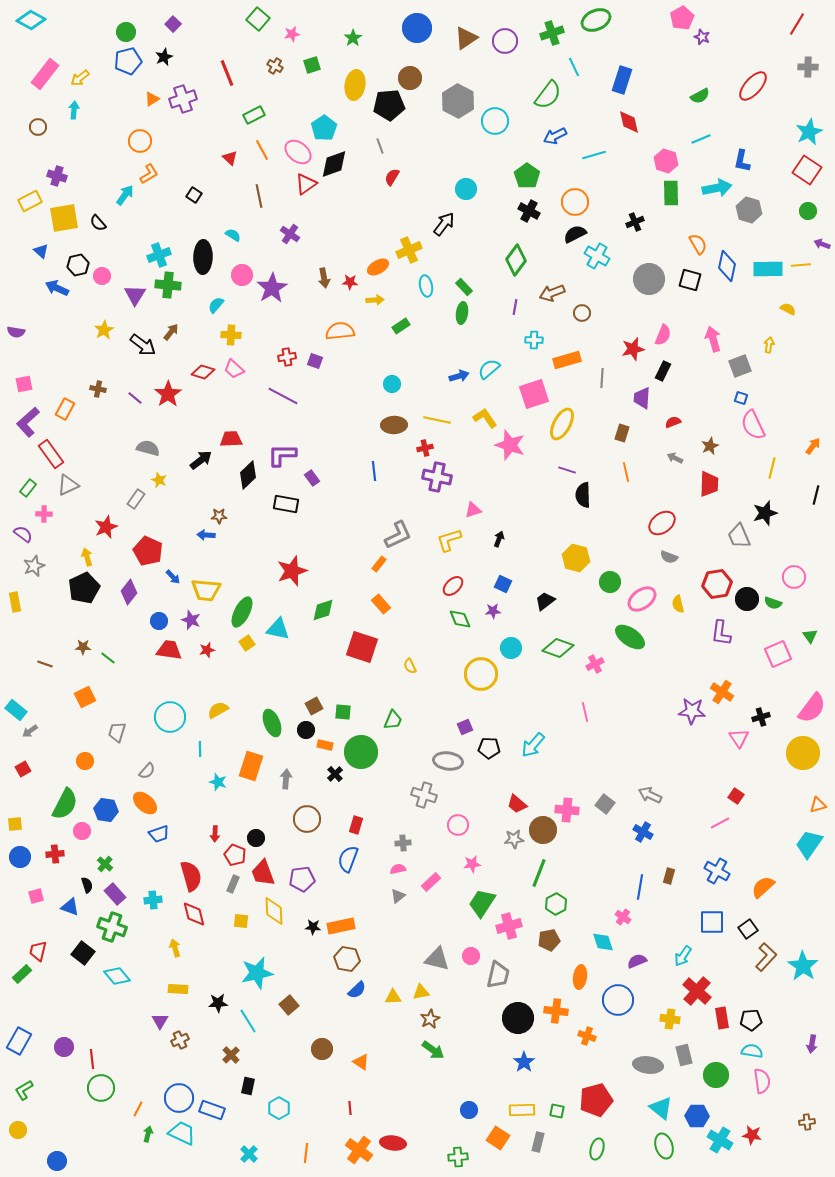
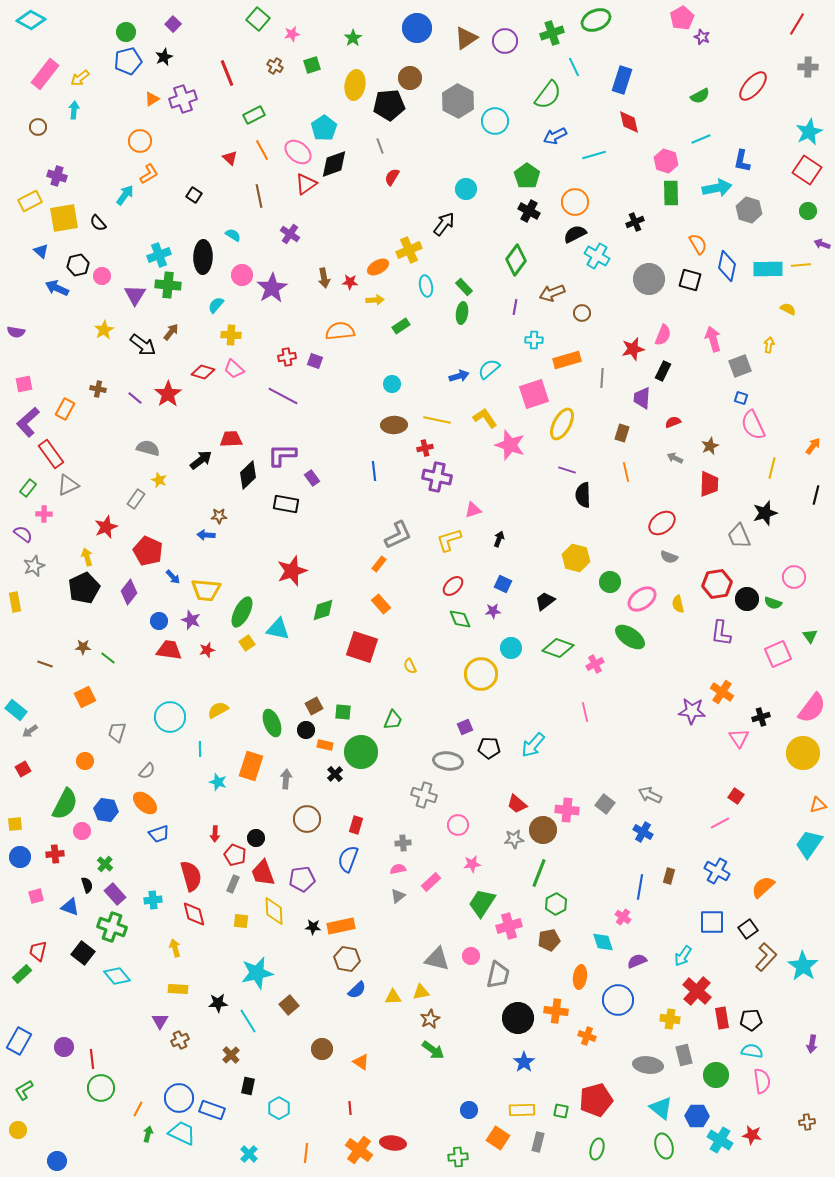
green square at (557, 1111): moved 4 px right
